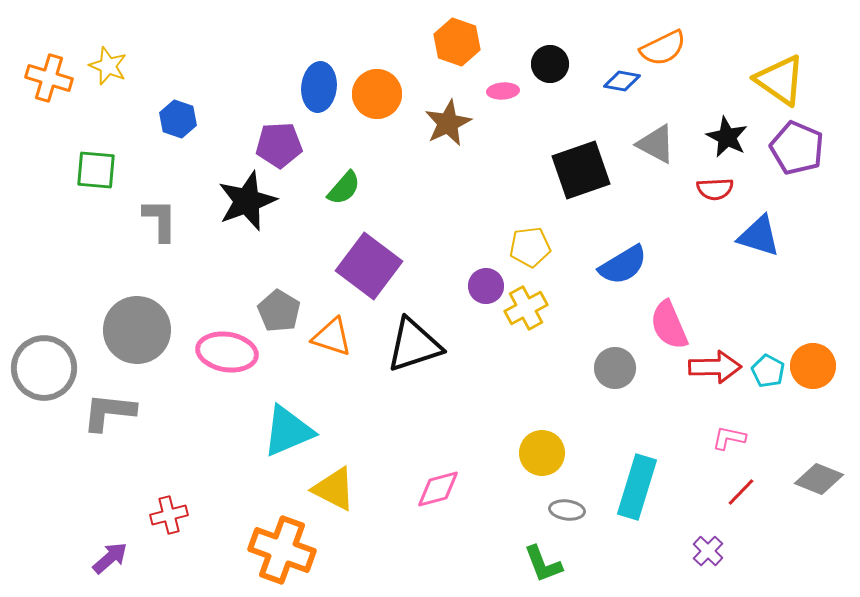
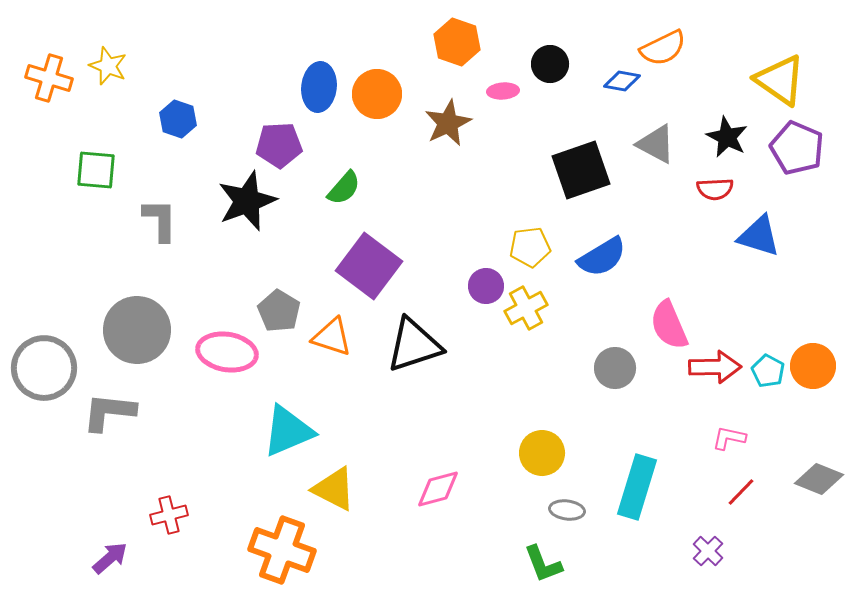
blue semicircle at (623, 265): moved 21 px left, 8 px up
